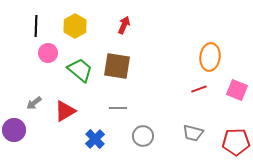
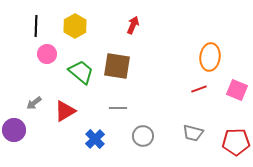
red arrow: moved 9 px right
pink circle: moved 1 px left, 1 px down
green trapezoid: moved 1 px right, 2 px down
